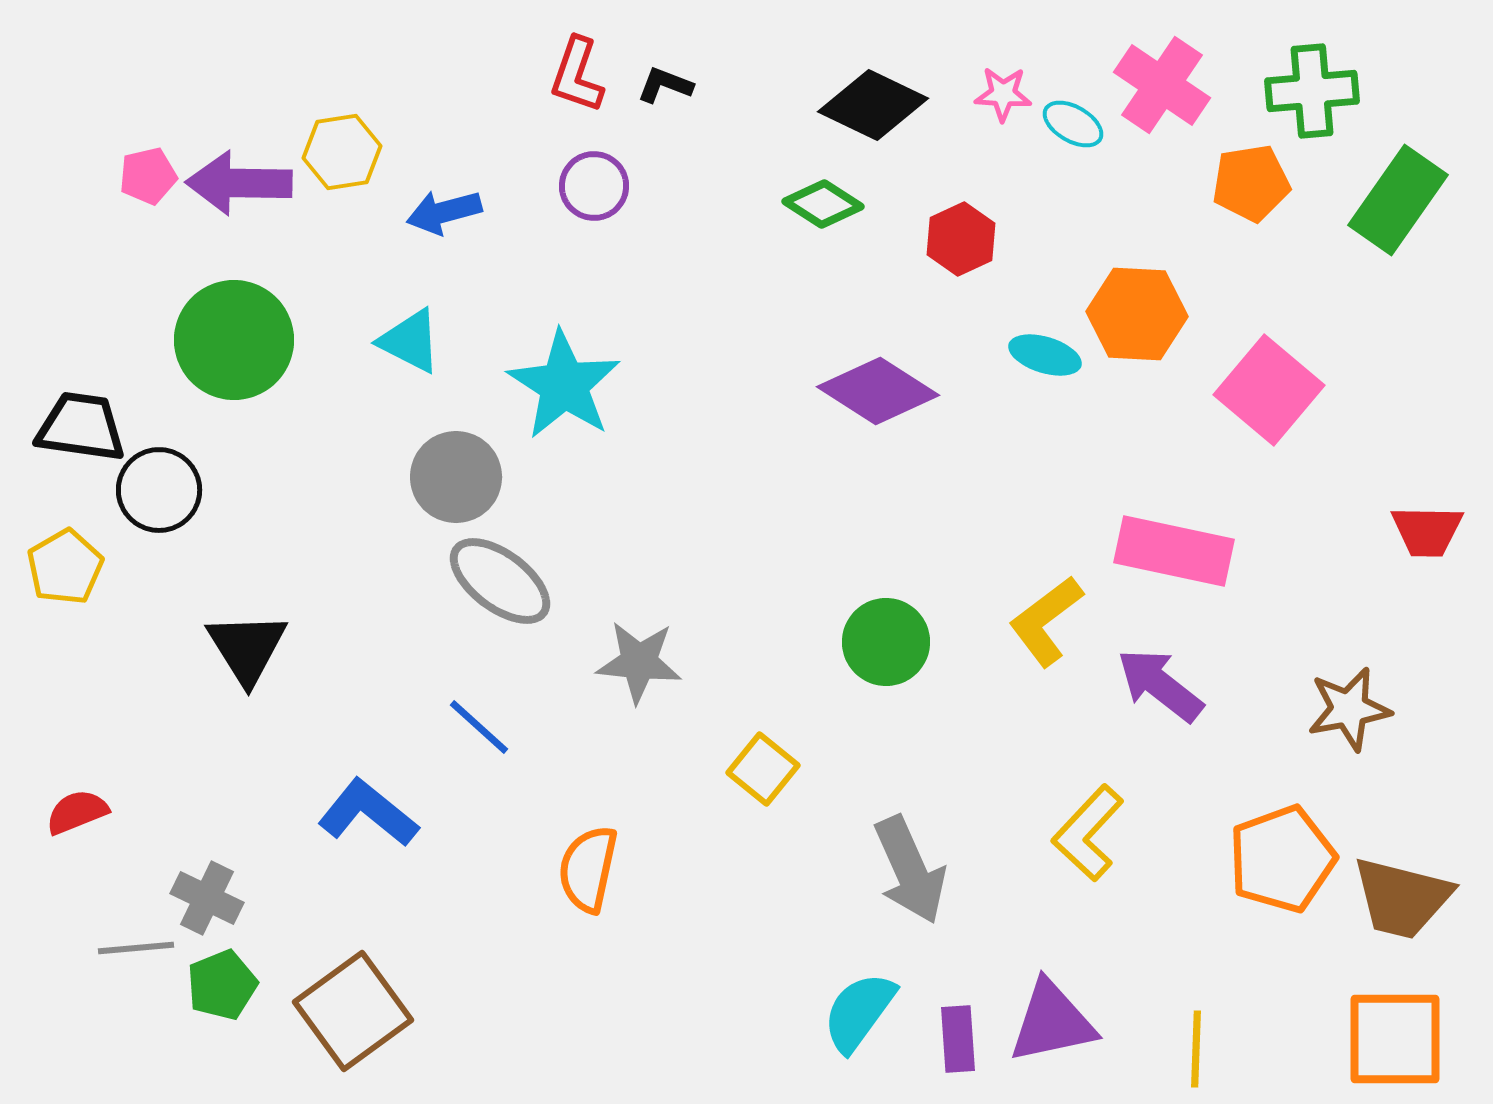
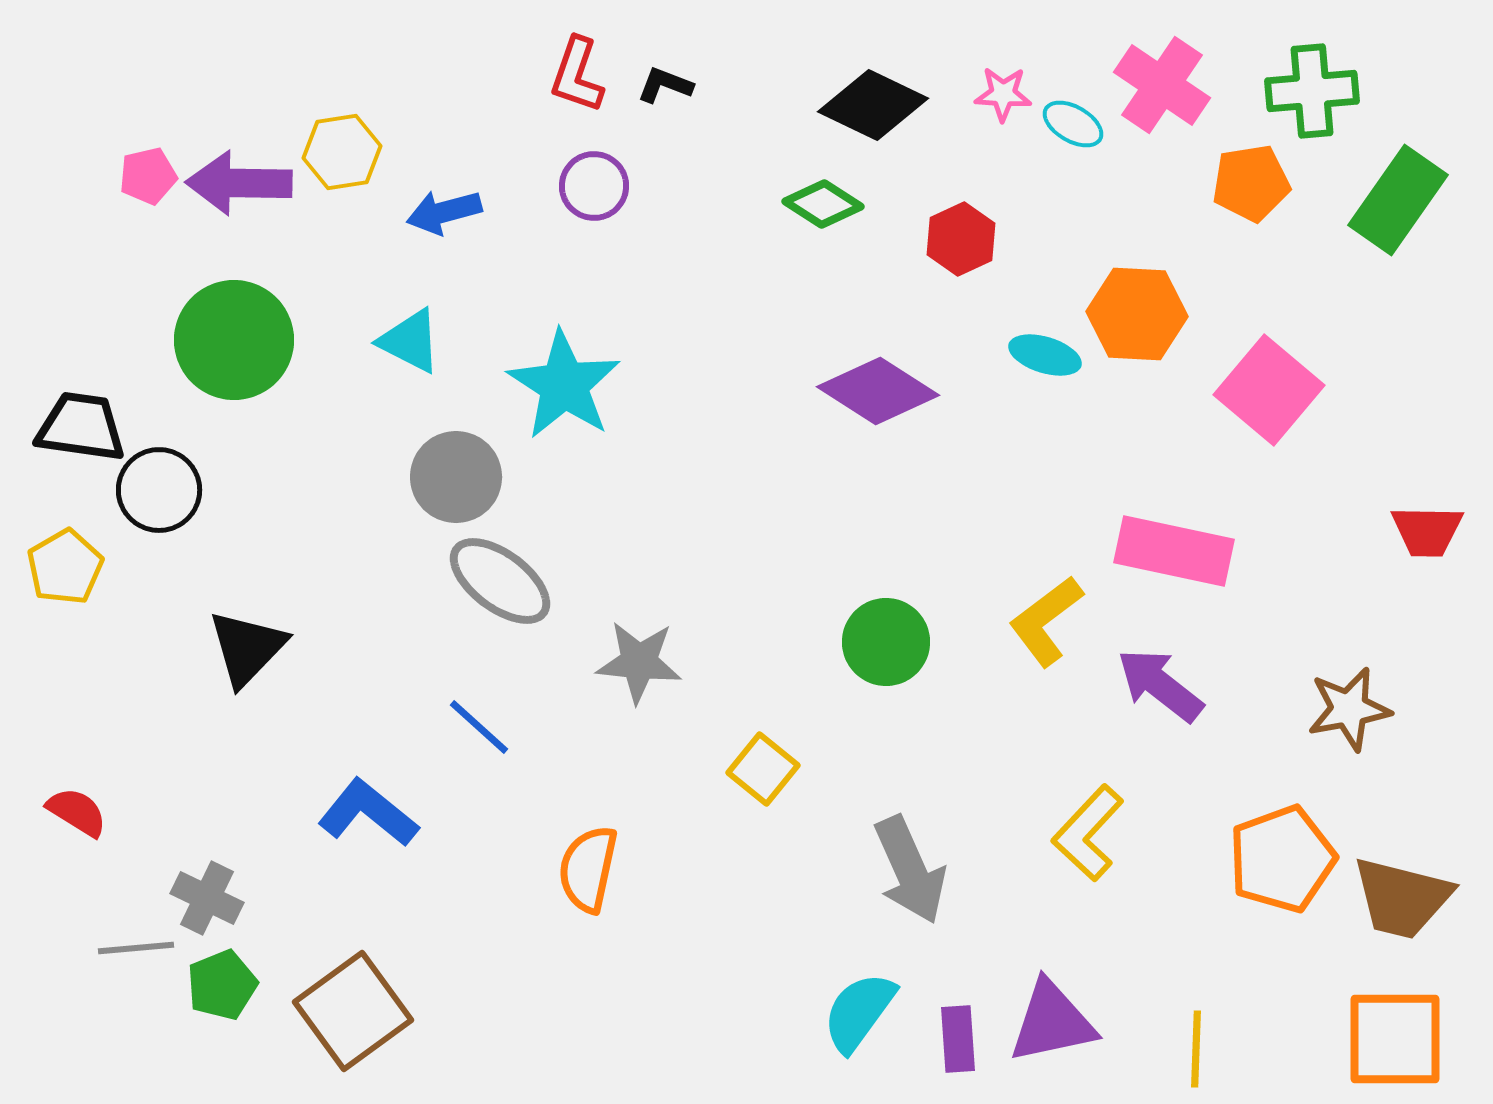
black triangle at (247, 648): rotated 16 degrees clockwise
red semicircle at (77, 812): rotated 54 degrees clockwise
